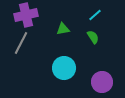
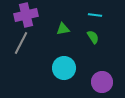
cyan line: rotated 48 degrees clockwise
